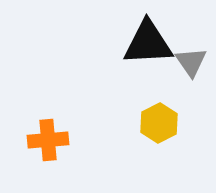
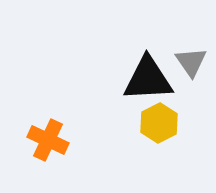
black triangle: moved 36 px down
orange cross: rotated 30 degrees clockwise
